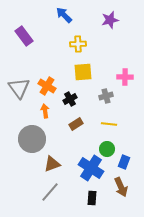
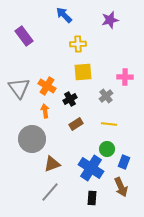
gray cross: rotated 24 degrees counterclockwise
